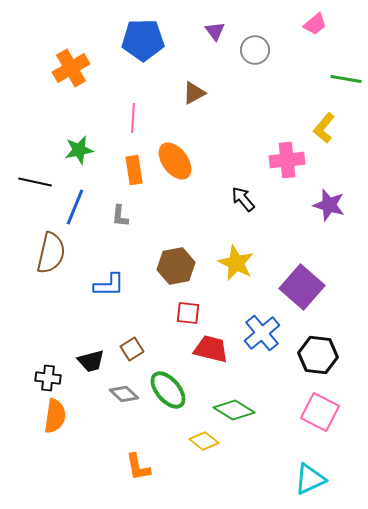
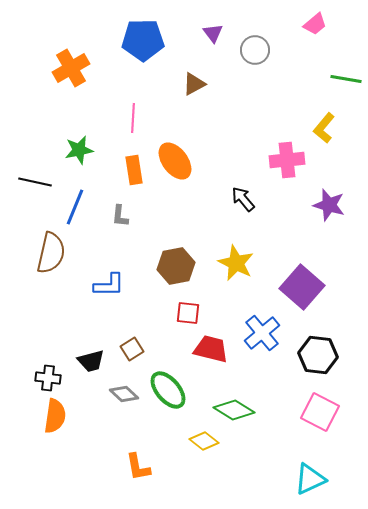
purple triangle: moved 2 px left, 2 px down
brown triangle: moved 9 px up
